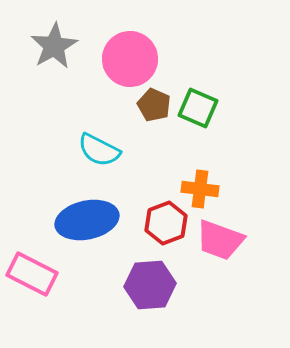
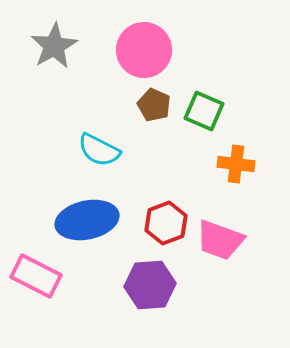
pink circle: moved 14 px right, 9 px up
green square: moved 6 px right, 3 px down
orange cross: moved 36 px right, 25 px up
pink rectangle: moved 4 px right, 2 px down
